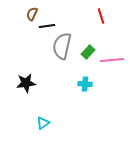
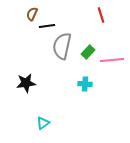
red line: moved 1 px up
